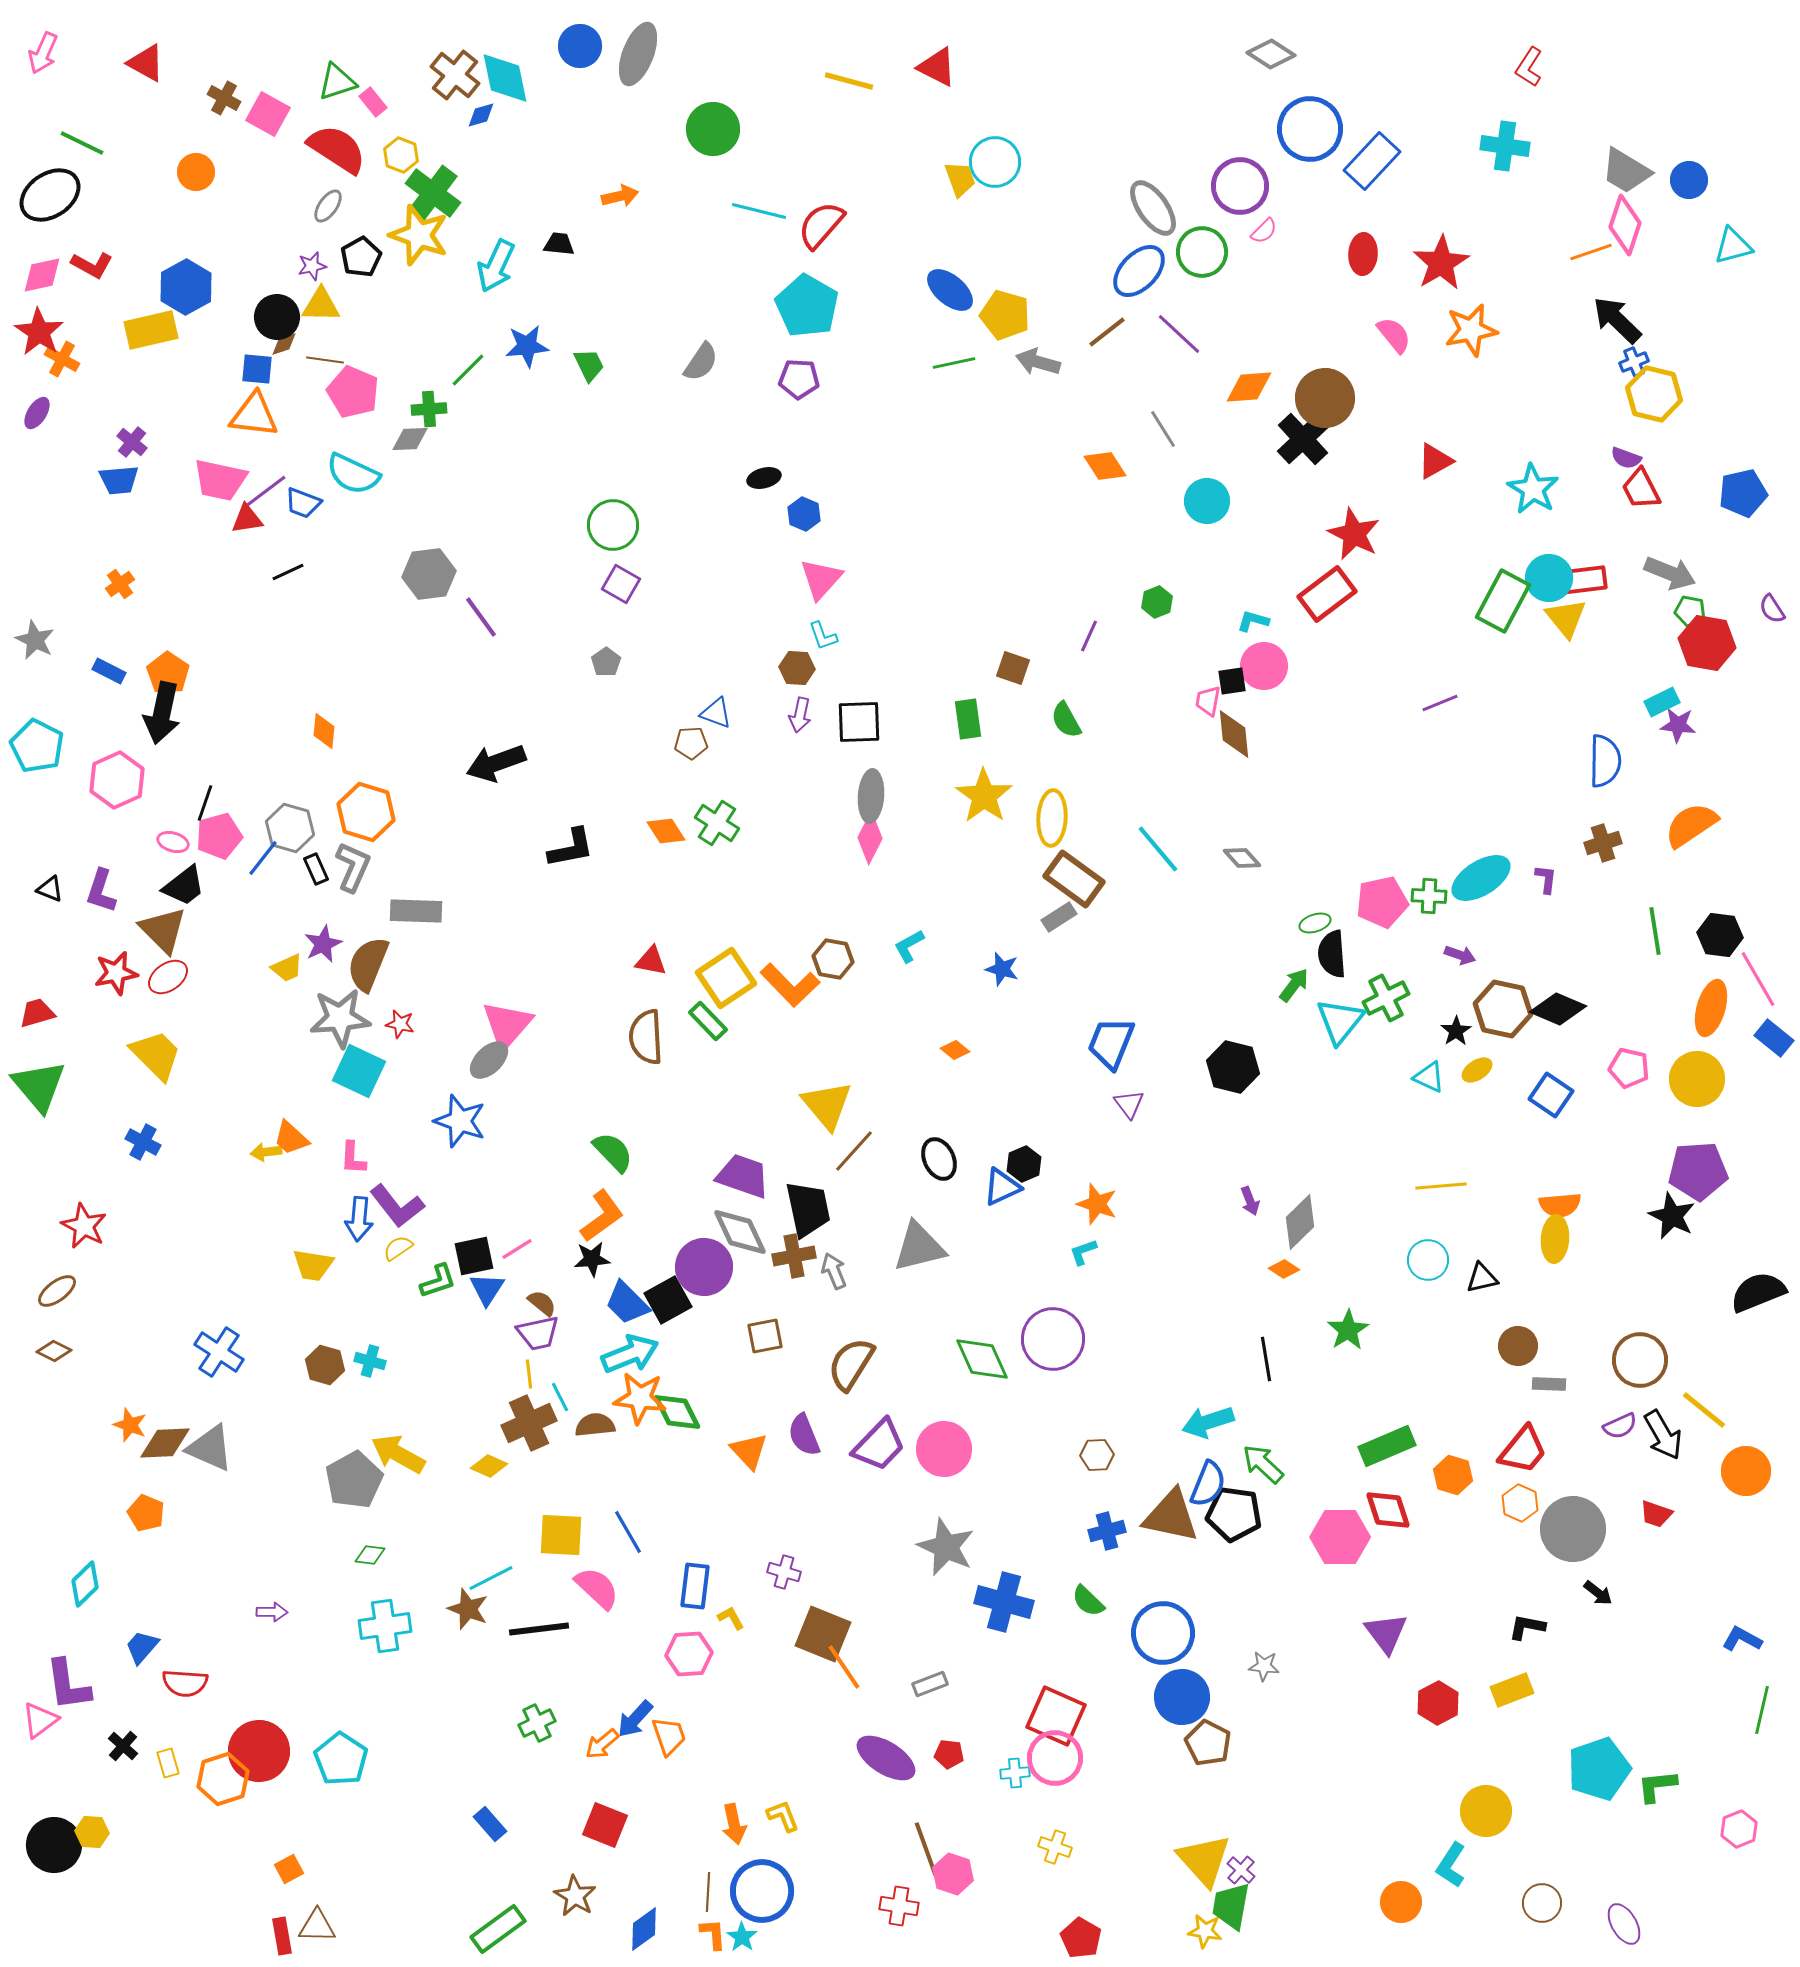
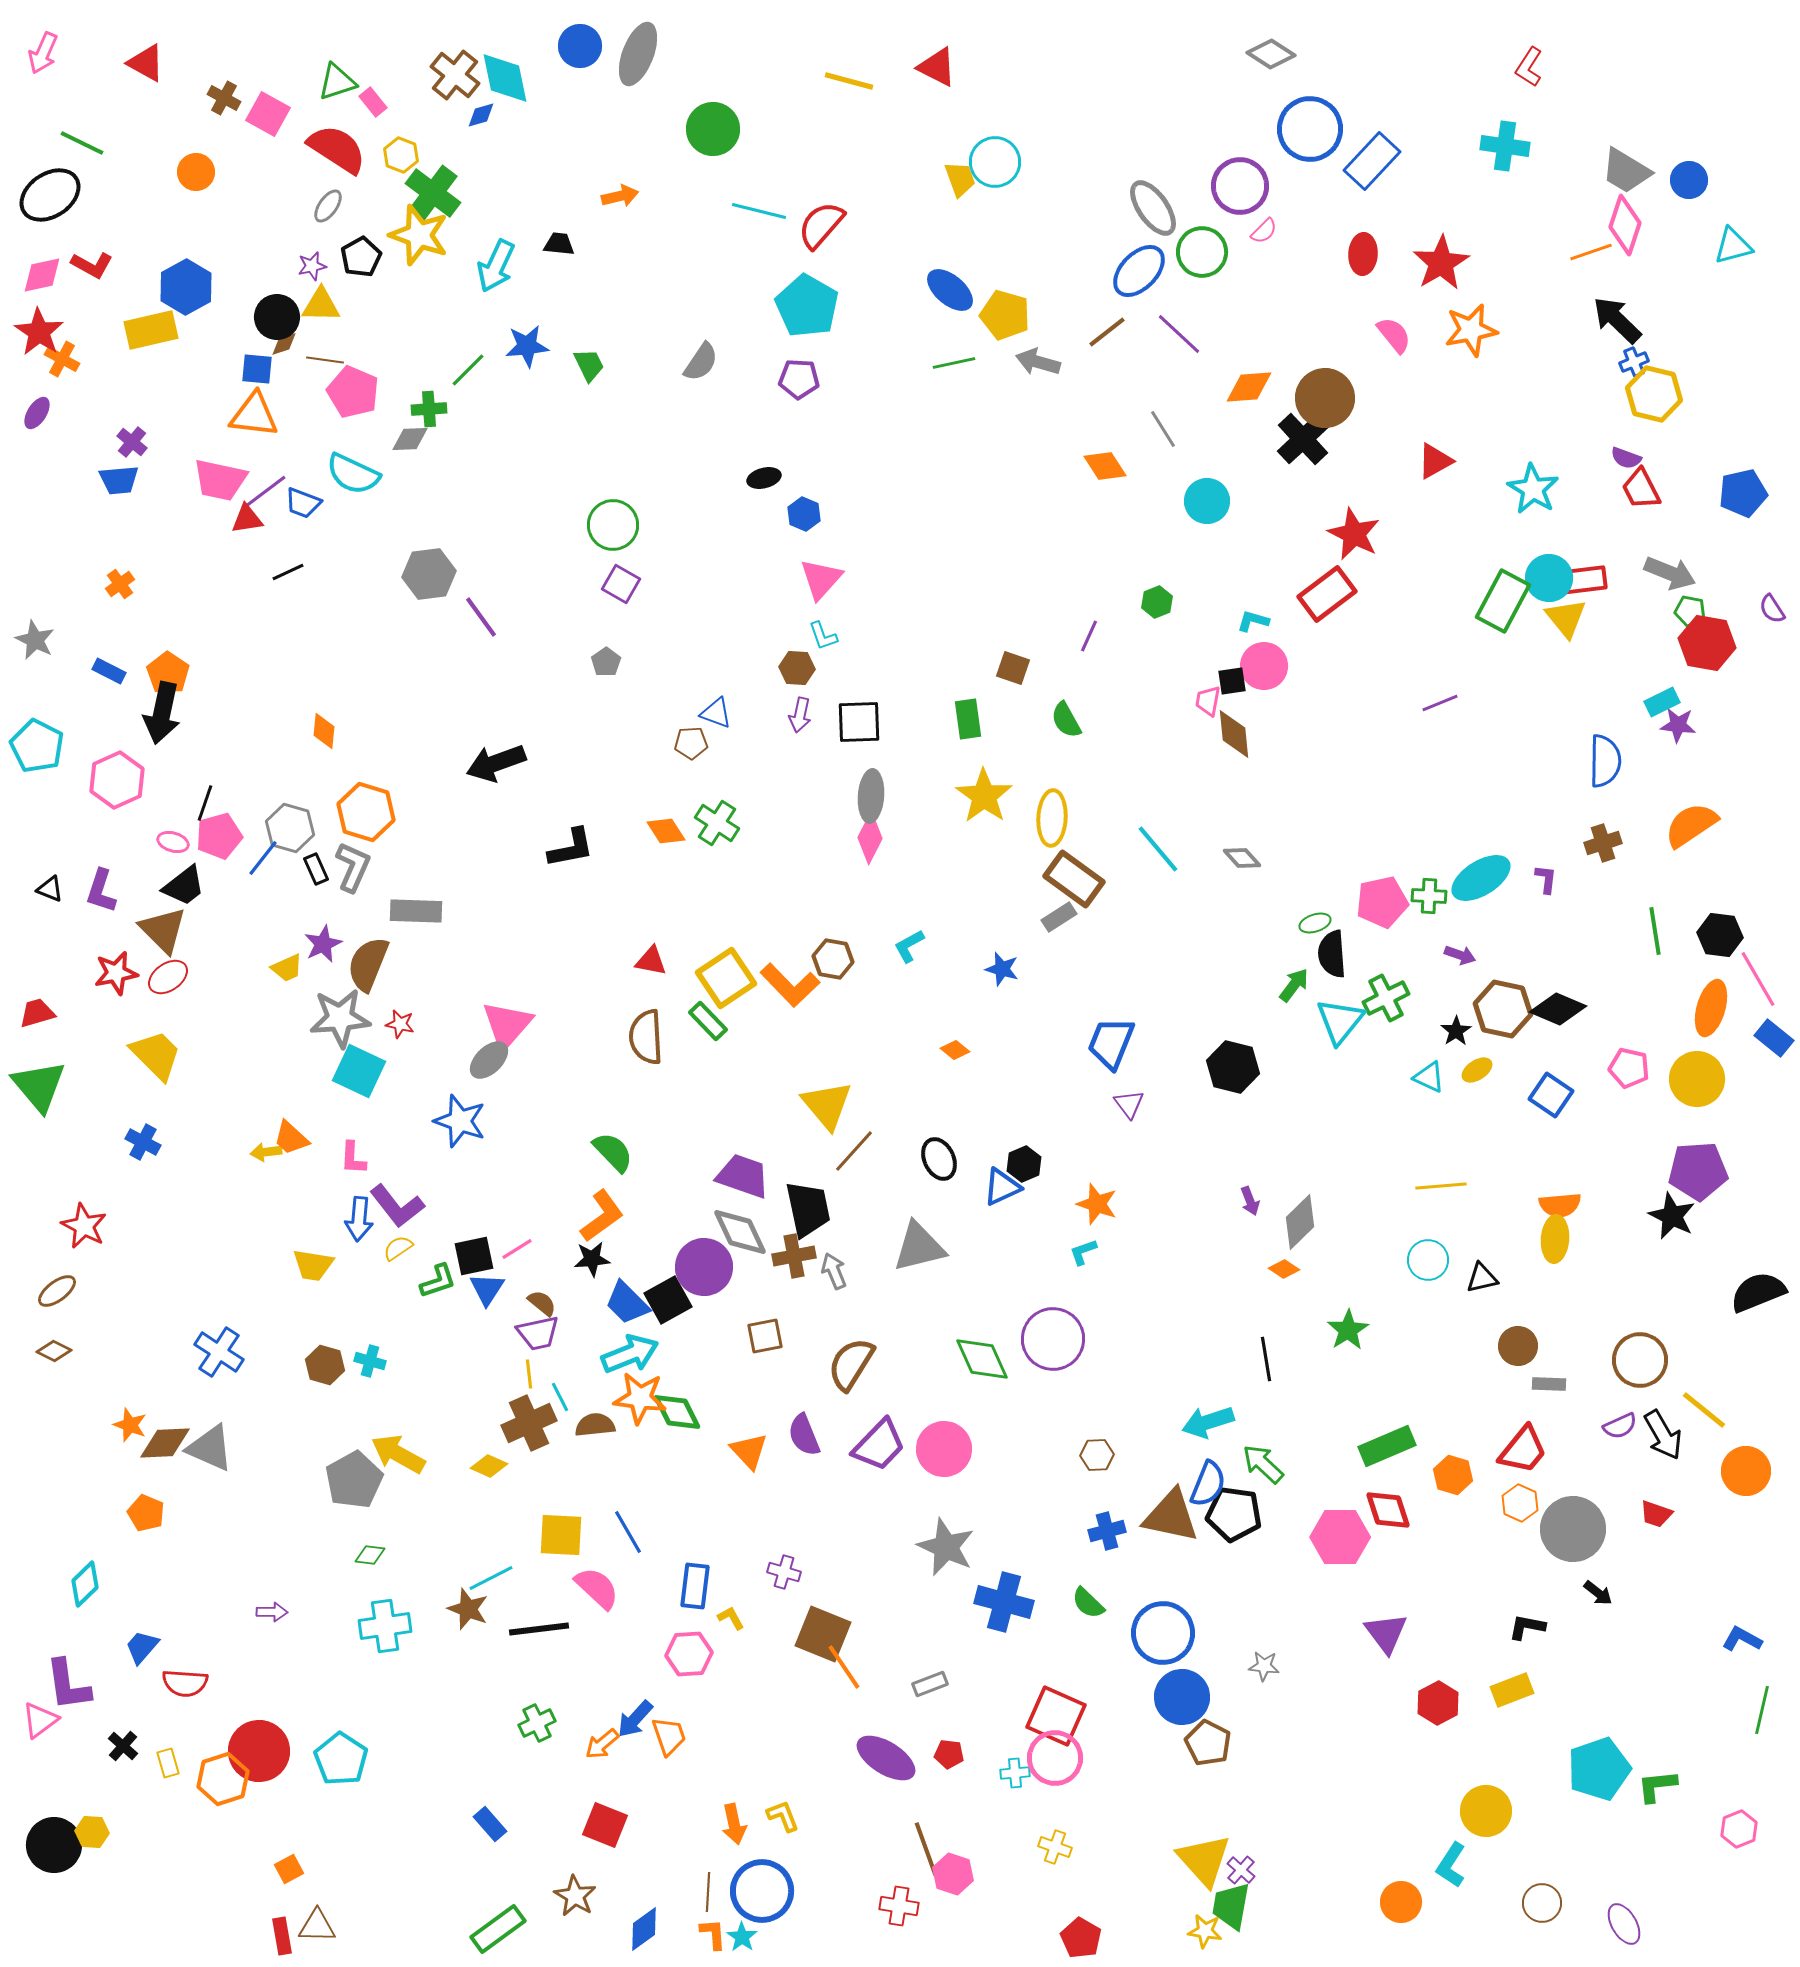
green semicircle at (1088, 1601): moved 2 px down
